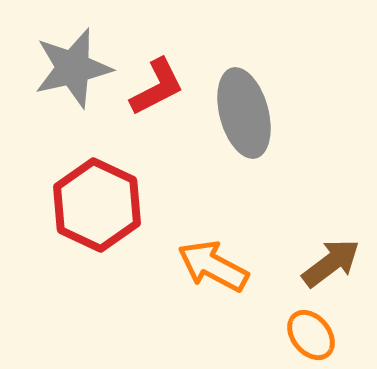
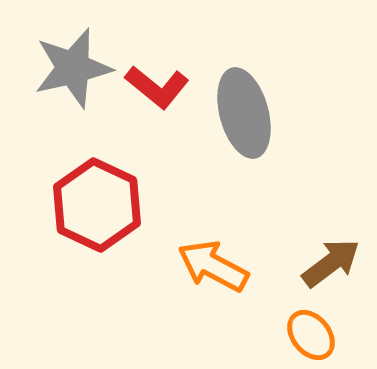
red L-shape: rotated 66 degrees clockwise
